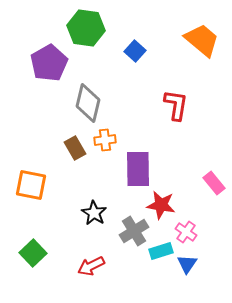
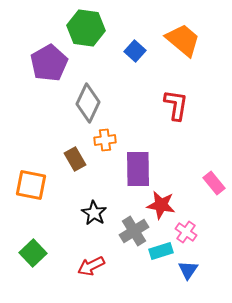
orange trapezoid: moved 19 px left
gray diamond: rotated 12 degrees clockwise
brown rectangle: moved 11 px down
blue triangle: moved 1 px right, 6 px down
